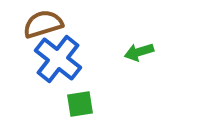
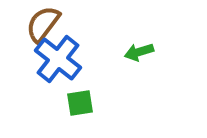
brown semicircle: rotated 36 degrees counterclockwise
green square: moved 1 px up
